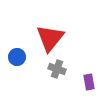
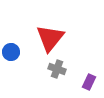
blue circle: moved 6 px left, 5 px up
purple rectangle: rotated 35 degrees clockwise
